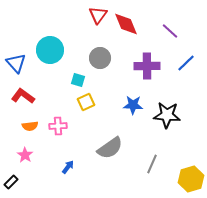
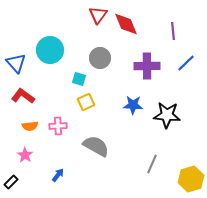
purple line: moved 3 px right; rotated 42 degrees clockwise
cyan square: moved 1 px right, 1 px up
gray semicircle: moved 14 px left, 2 px up; rotated 116 degrees counterclockwise
blue arrow: moved 10 px left, 8 px down
